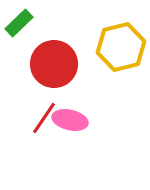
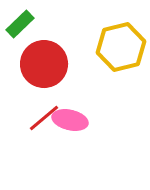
green rectangle: moved 1 px right, 1 px down
red circle: moved 10 px left
red line: rotated 16 degrees clockwise
